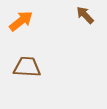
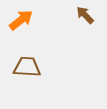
orange arrow: moved 1 px up
